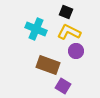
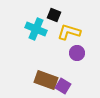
black square: moved 12 px left, 3 px down
yellow L-shape: rotated 10 degrees counterclockwise
purple circle: moved 1 px right, 2 px down
brown rectangle: moved 2 px left, 15 px down
